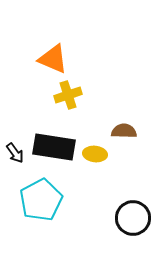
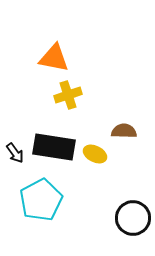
orange triangle: moved 1 px right, 1 px up; rotated 12 degrees counterclockwise
yellow ellipse: rotated 20 degrees clockwise
